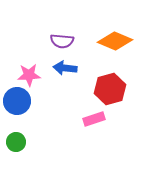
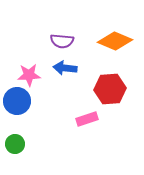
red hexagon: rotated 12 degrees clockwise
pink rectangle: moved 7 px left
green circle: moved 1 px left, 2 px down
